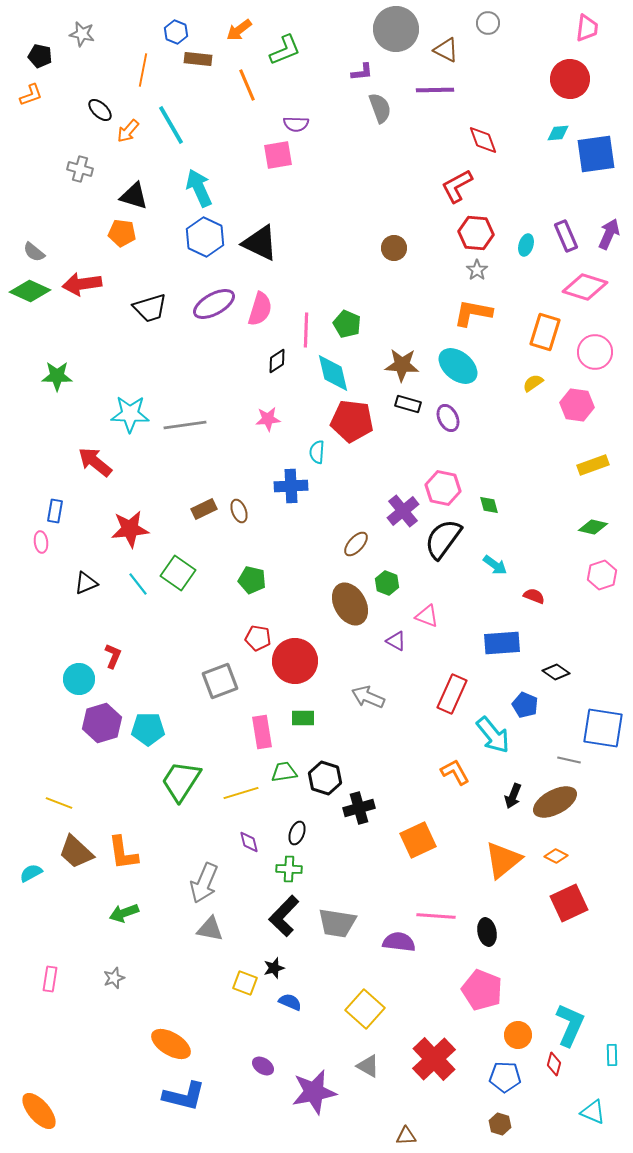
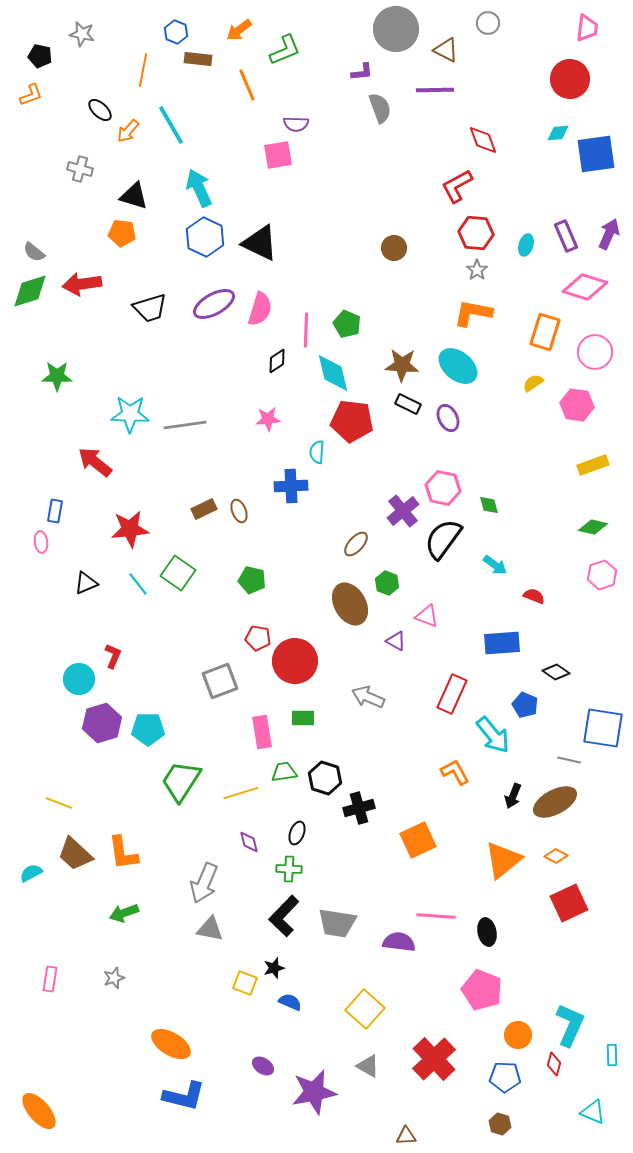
green diamond at (30, 291): rotated 42 degrees counterclockwise
black rectangle at (408, 404): rotated 10 degrees clockwise
brown trapezoid at (76, 852): moved 1 px left, 2 px down
